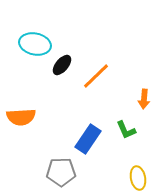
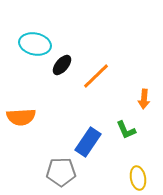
blue rectangle: moved 3 px down
